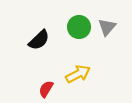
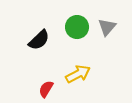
green circle: moved 2 px left
